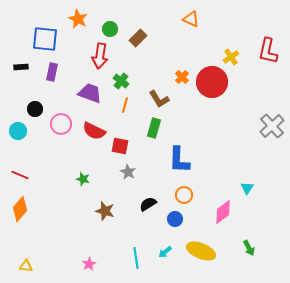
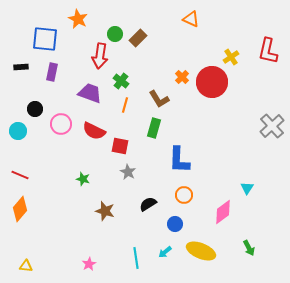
green circle: moved 5 px right, 5 px down
blue circle: moved 5 px down
